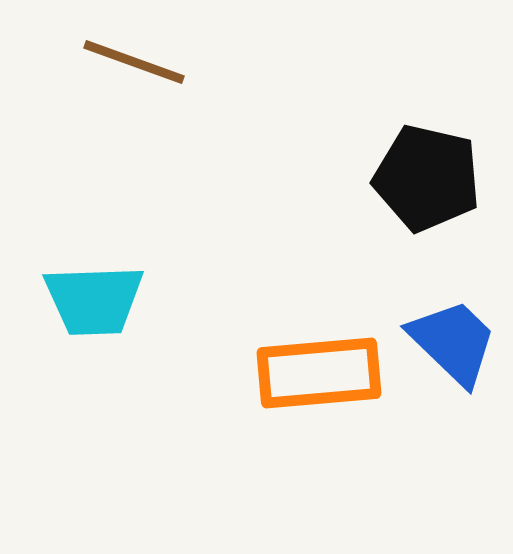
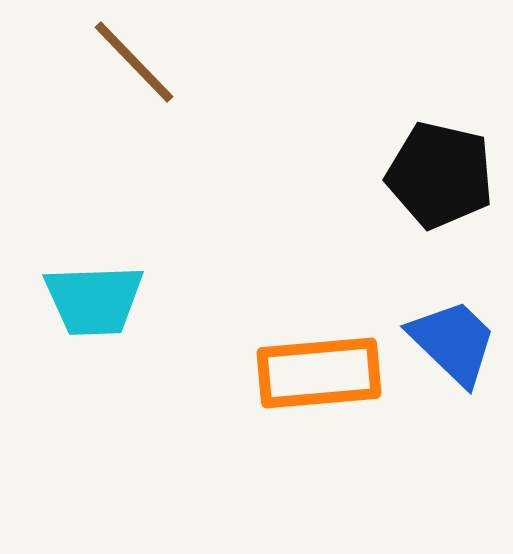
brown line: rotated 26 degrees clockwise
black pentagon: moved 13 px right, 3 px up
